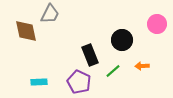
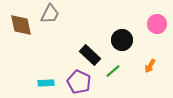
brown diamond: moved 5 px left, 6 px up
black rectangle: rotated 25 degrees counterclockwise
orange arrow: moved 8 px right; rotated 56 degrees counterclockwise
cyan rectangle: moved 7 px right, 1 px down
